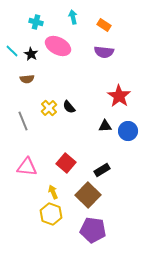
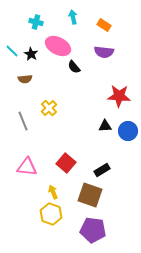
brown semicircle: moved 2 px left
red star: rotated 30 degrees counterclockwise
black semicircle: moved 5 px right, 40 px up
brown square: moved 2 px right; rotated 25 degrees counterclockwise
